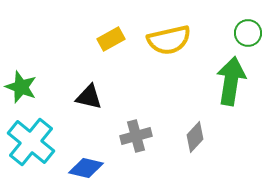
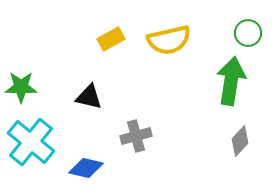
green star: rotated 20 degrees counterclockwise
gray diamond: moved 45 px right, 4 px down
